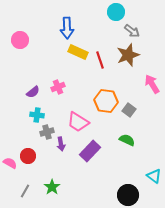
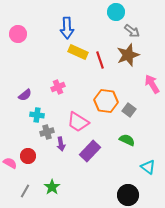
pink circle: moved 2 px left, 6 px up
purple semicircle: moved 8 px left, 3 px down
cyan triangle: moved 6 px left, 9 px up
